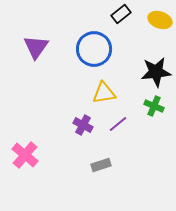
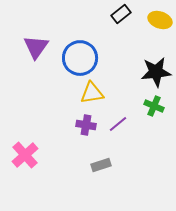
blue circle: moved 14 px left, 9 px down
yellow triangle: moved 12 px left
purple cross: moved 3 px right; rotated 18 degrees counterclockwise
pink cross: rotated 8 degrees clockwise
